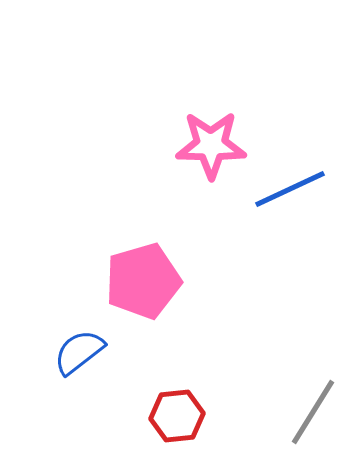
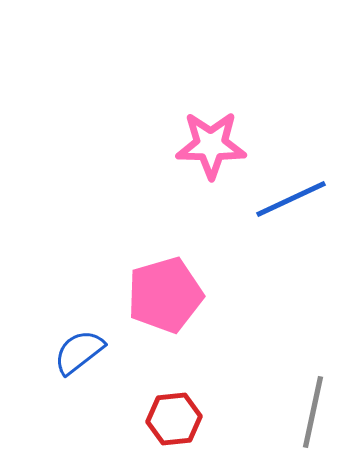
blue line: moved 1 px right, 10 px down
pink pentagon: moved 22 px right, 14 px down
gray line: rotated 20 degrees counterclockwise
red hexagon: moved 3 px left, 3 px down
